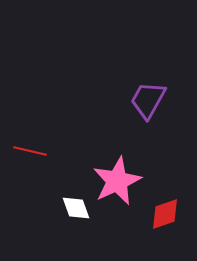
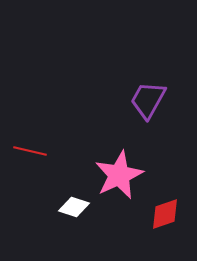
pink star: moved 2 px right, 6 px up
white diamond: moved 2 px left, 1 px up; rotated 52 degrees counterclockwise
